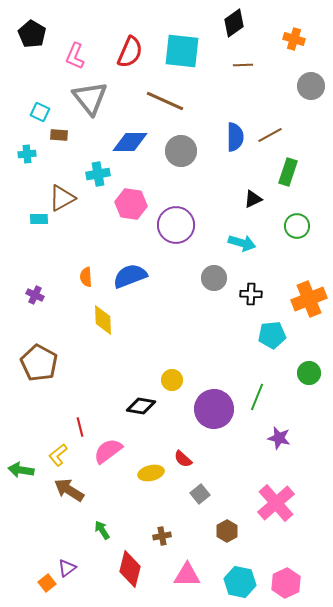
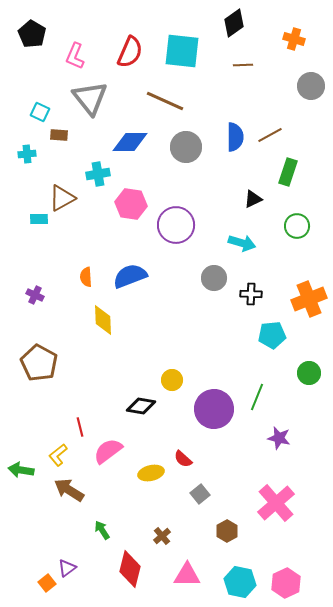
gray circle at (181, 151): moved 5 px right, 4 px up
brown cross at (162, 536): rotated 30 degrees counterclockwise
